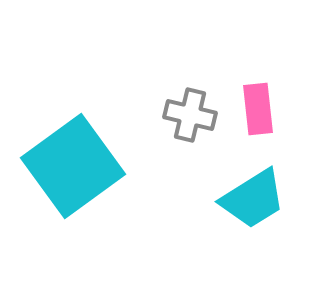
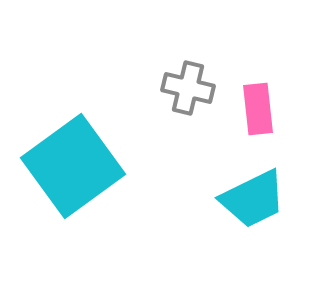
gray cross: moved 2 px left, 27 px up
cyan trapezoid: rotated 6 degrees clockwise
